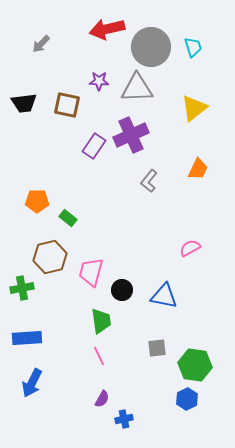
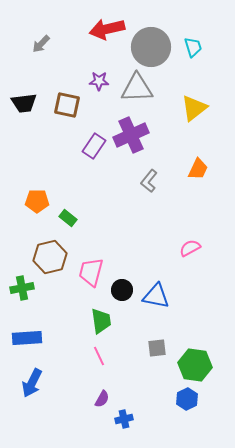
blue triangle: moved 8 px left
